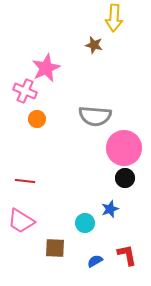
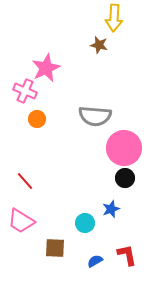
brown star: moved 5 px right
red line: rotated 42 degrees clockwise
blue star: moved 1 px right
